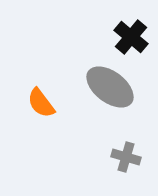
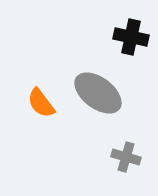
black cross: rotated 28 degrees counterclockwise
gray ellipse: moved 12 px left, 6 px down
